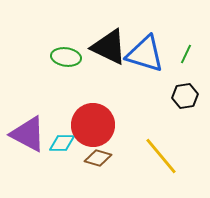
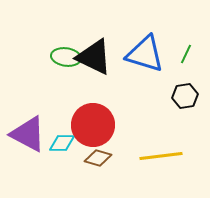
black triangle: moved 15 px left, 10 px down
yellow line: rotated 57 degrees counterclockwise
